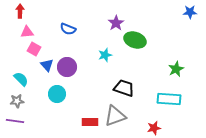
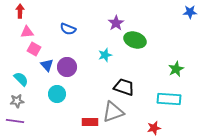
black trapezoid: moved 1 px up
gray triangle: moved 2 px left, 4 px up
